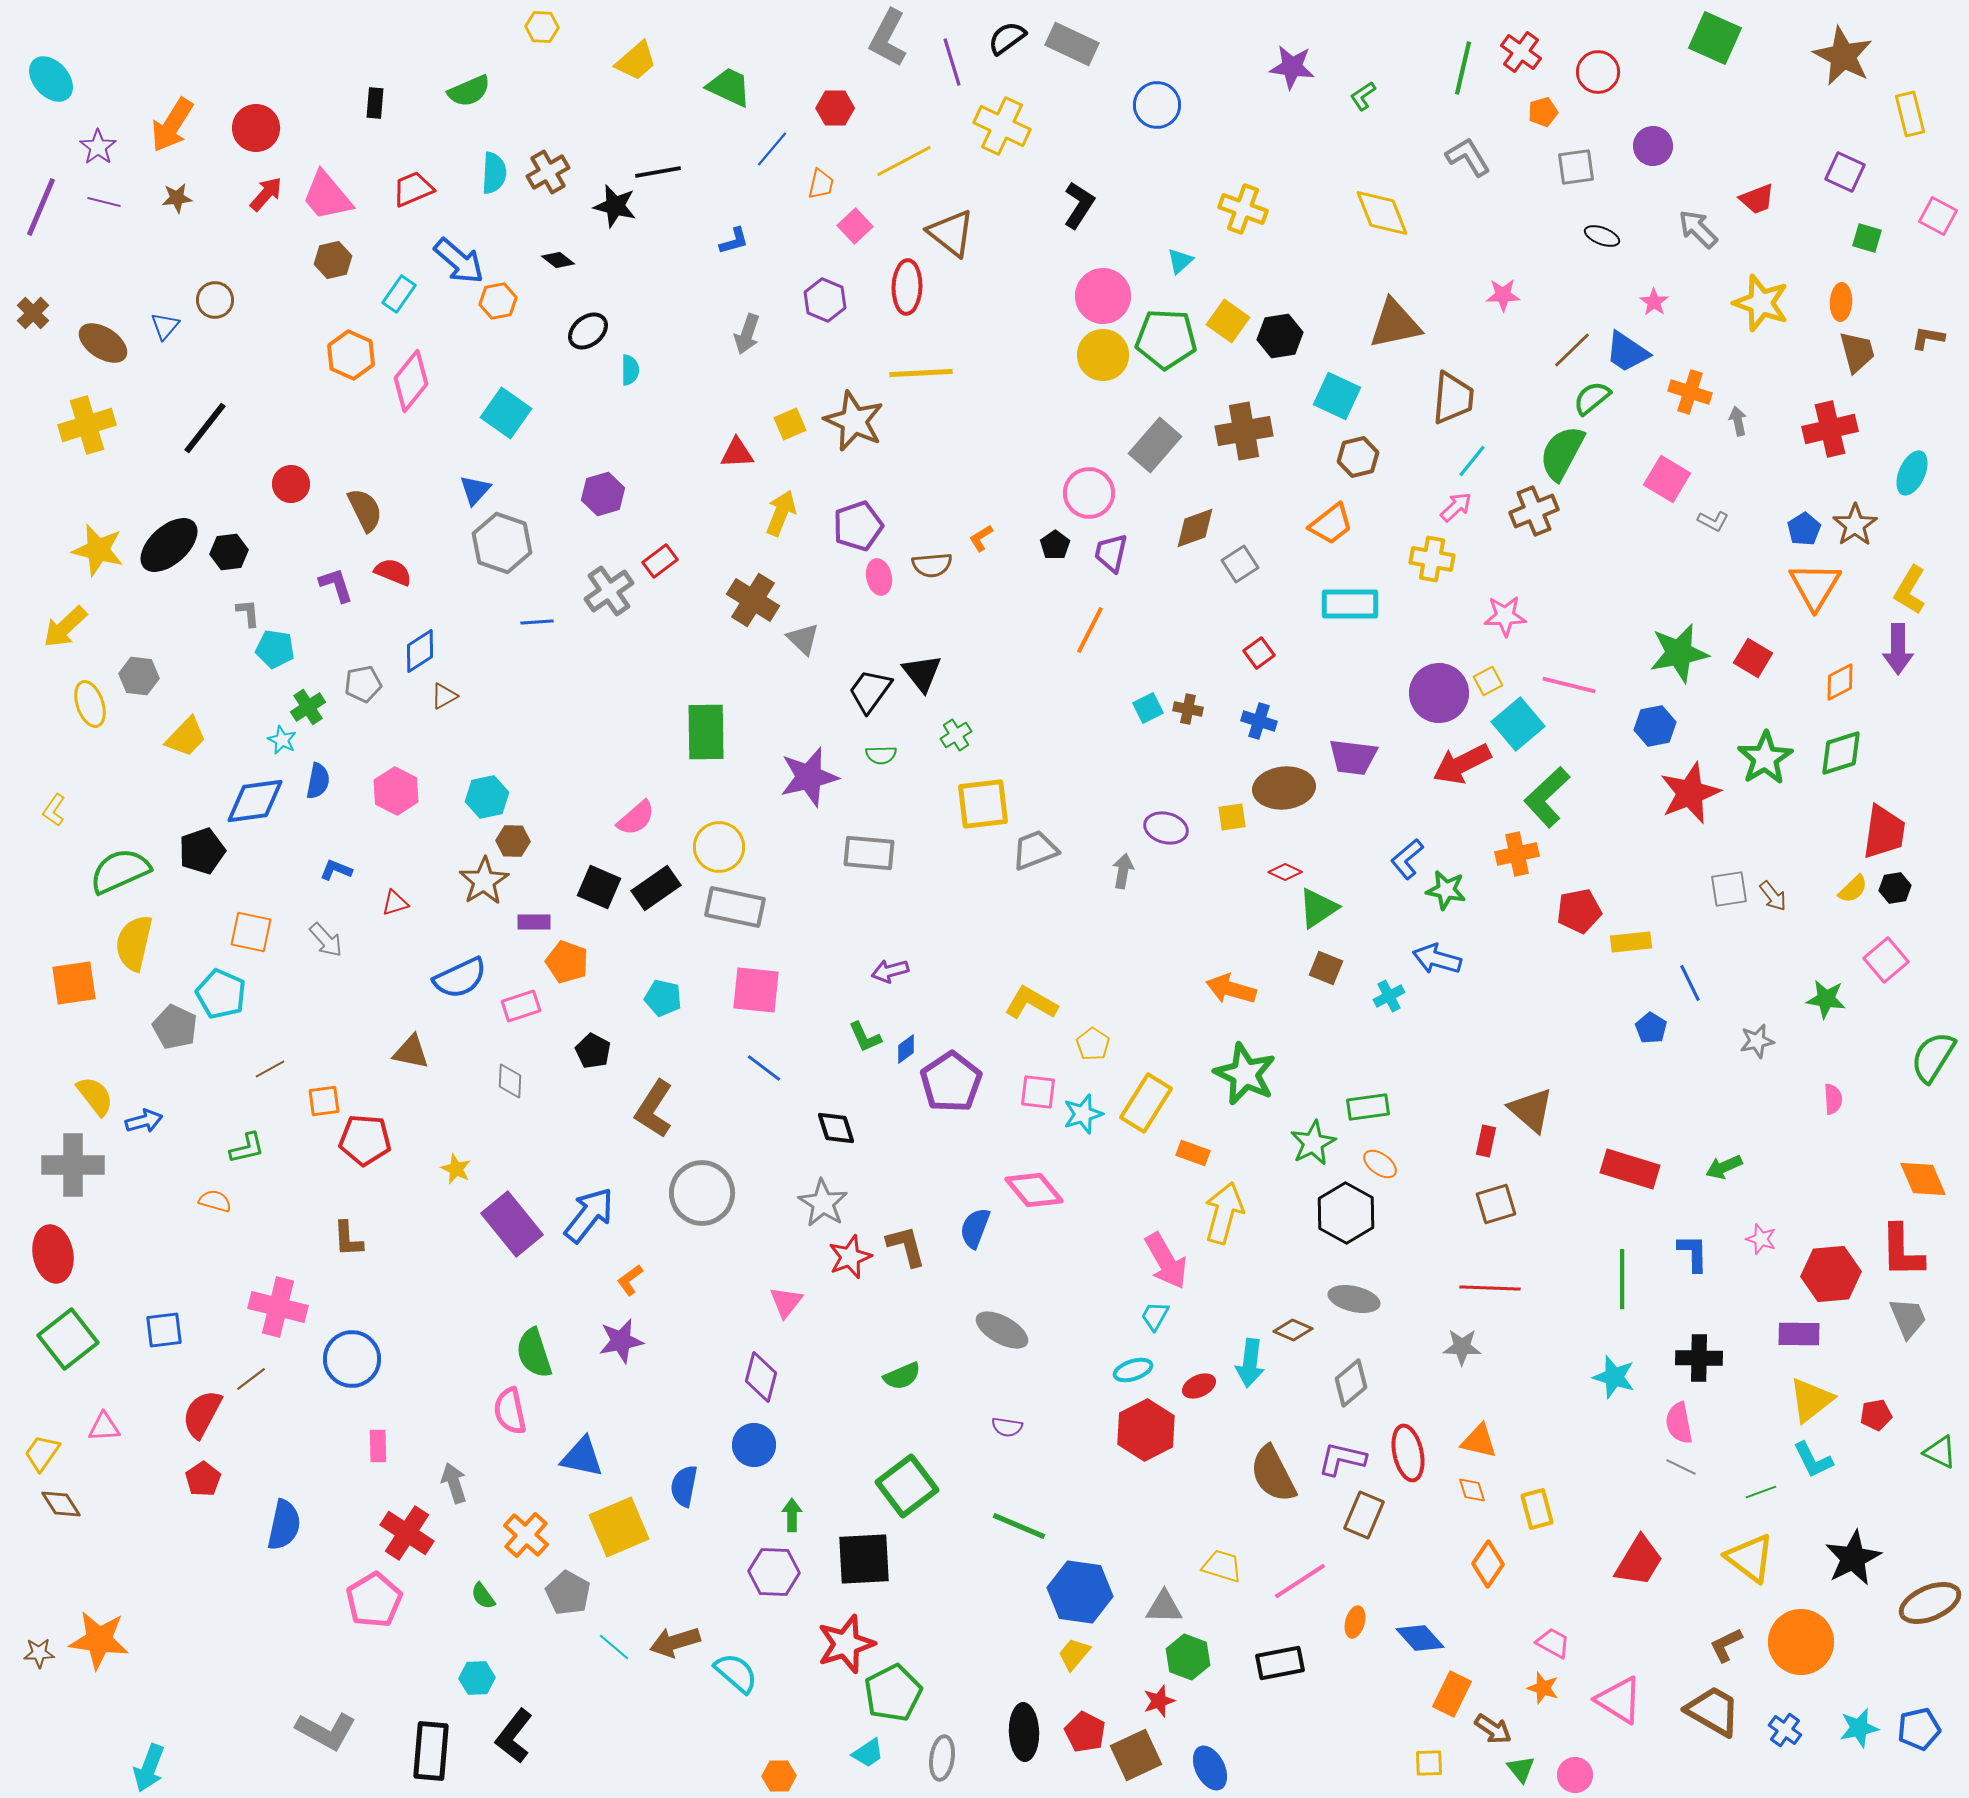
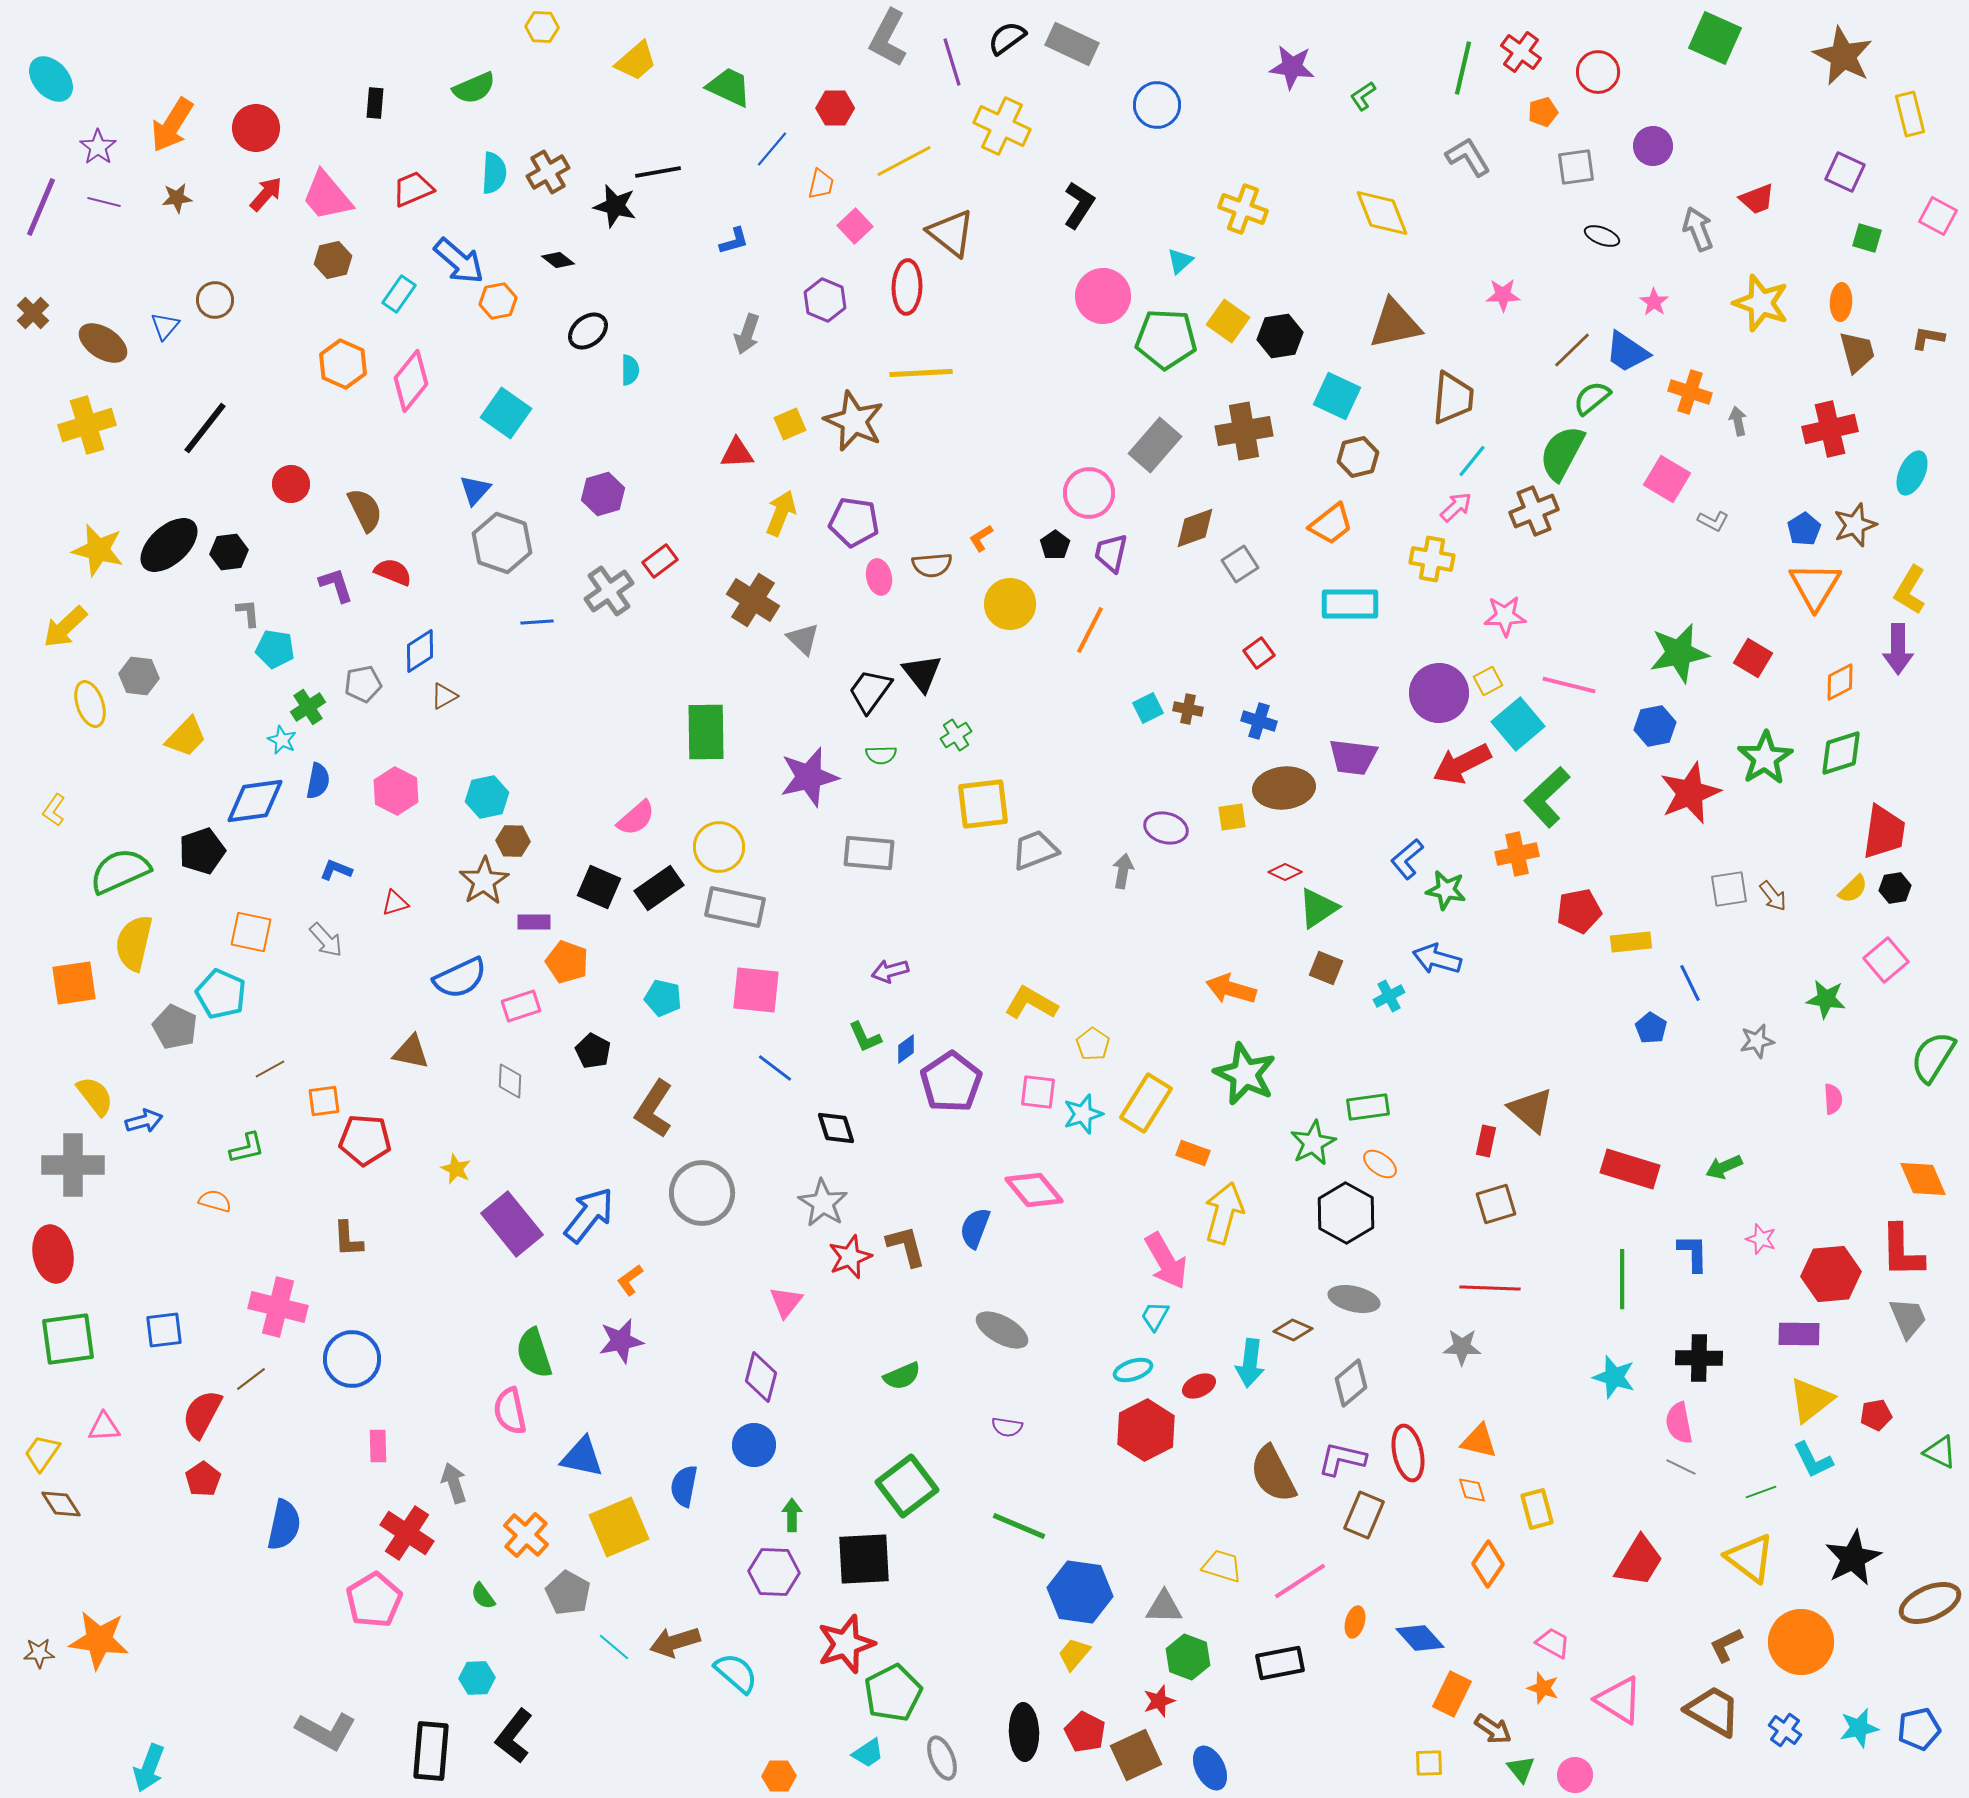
green semicircle at (469, 91): moved 5 px right, 3 px up
gray arrow at (1698, 229): rotated 24 degrees clockwise
orange hexagon at (351, 355): moved 8 px left, 9 px down
yellow circle at (1103, 355): moved 93 px left, 249 px down
brown star at (1855, 525): rotated 15 degrees clockwise
purple pentagon at (858, 526): moved 4 px left, 4 px up; rotated 27 degrees clockwise
black rectangle at (656, 888): moved 3 px right
blue line at (764, 1068): moved 11 px right
green square at (68, 1339): rotated 30 degrees clockwise
gray ellipse at (942, 1758): rotated 30 degrees counterclockwise
